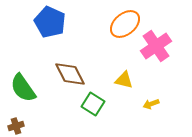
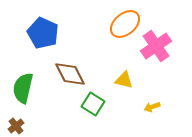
blue pentagon: moved 7 px left, 11 px down
green semicircle: rotated 48 degrees clockwise
yellow arrow: moved 1 px right, 3 px down
brown cross: rotated 21 degrees counterclockwise
